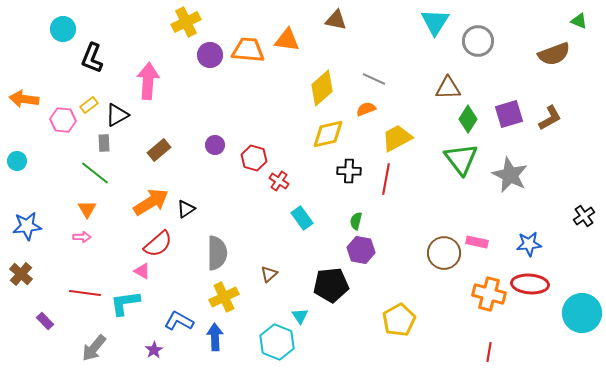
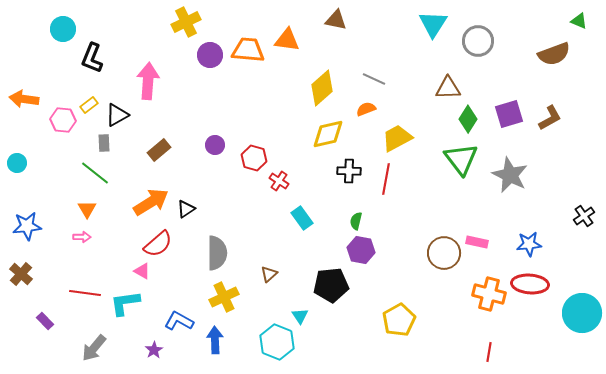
cyan triangle at (435, 22): moved 2 px left, 2 px down
cyan circle at (17, 161): moved 2 px down
blue arrow at (215, 337): moved 3 px down
